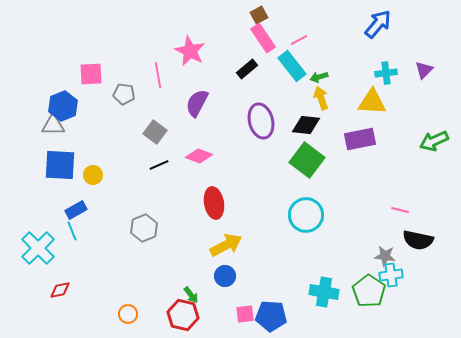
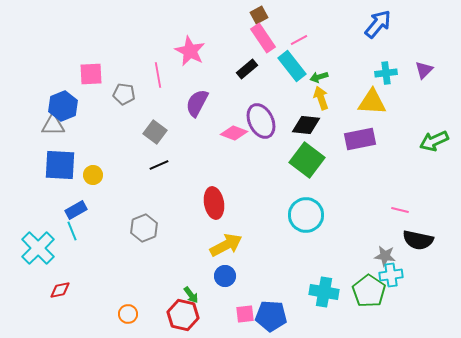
purple ellipse at (261, 121): rotated 12 degrees counterclockwise
pink diamond at (199, 156): moved 35 px right, 23 px up
